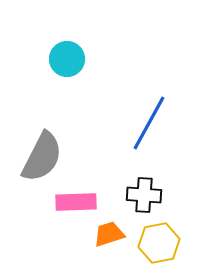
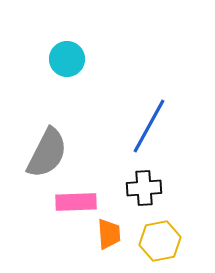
blue line: moved 3 px down
gray semicircle: moved 5 px right, 4 px up
black cross: moved 7 px up; rotated 8 degrees counterclockwise
orange trapezoid: rotated 104 degrees clockwise
yellow hexagon: moved 1 px right, 2 px up
